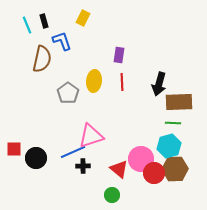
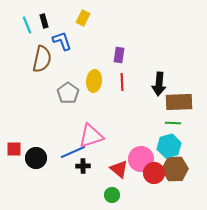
black arrow: rotated 10 degrees counterclockwise
